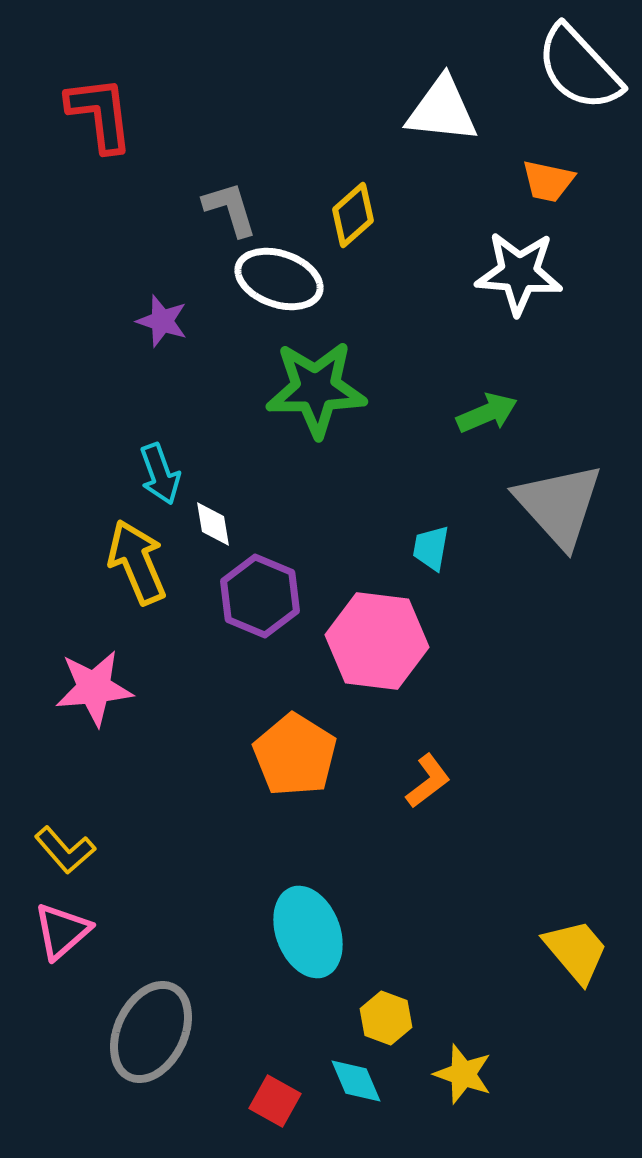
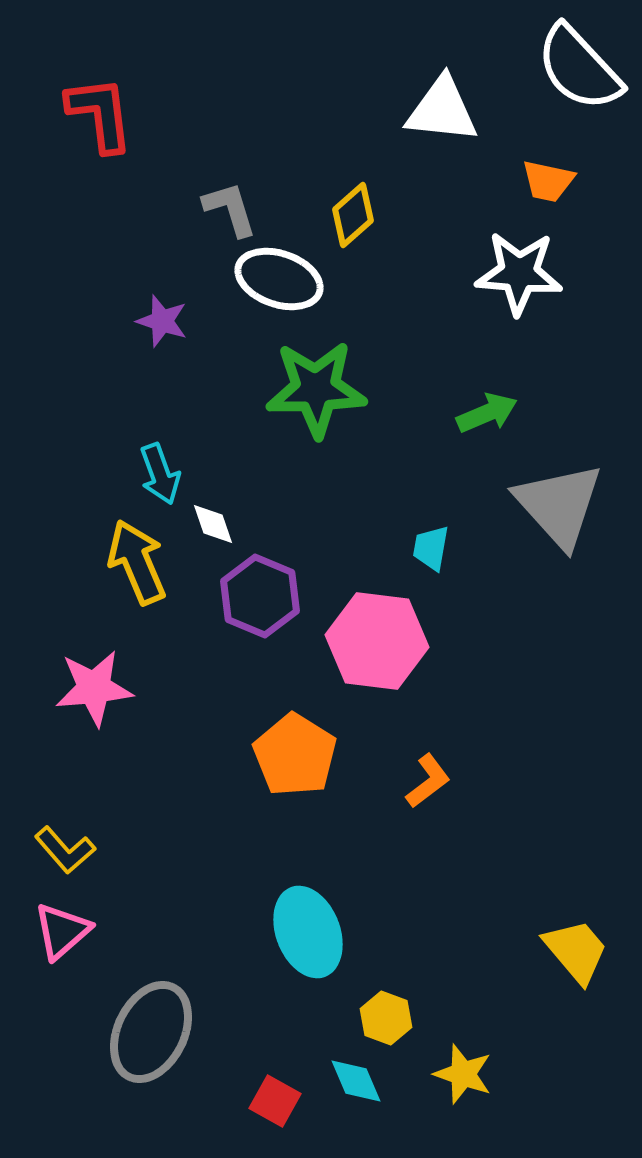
white diamond: rotated 9 degrees counterclockwise
